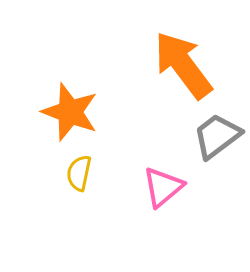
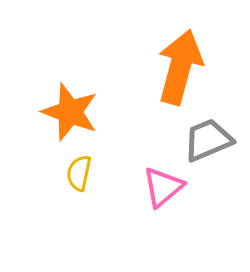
orange arrow: moved 3 px left, 2 px down; rotated 52 degrees clockwise
gray trapezoid: moved 9 px left, 4 px down; rotated 14 degrees clockwise
